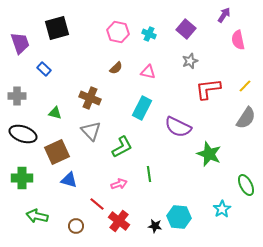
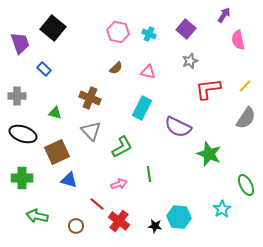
black square: moved 4 px left; rotated 35 degrees counterclockwise
